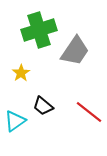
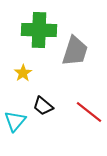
green cross: rotated 20 degrees clockwise
gray trapezoid: rotated 16 degrees counterclockwise
yellow star: moved 2 px right
cyan triangle: rotated 15 degrees counterclockwise
